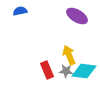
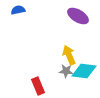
blue semicircle: moved 2 px left, 1 px up
purple ellipse: moved 1 px right
red rectangle: moved 9 px left, 16 px down
